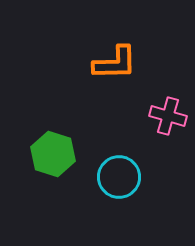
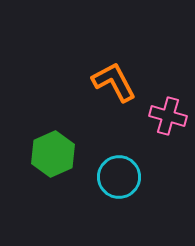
orange L-shape: moved 1 px left, 19 px down; rotated 117 degrees counterclockwise
green hexagon: rotated 18 degrees clockwise
